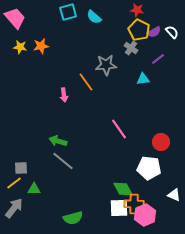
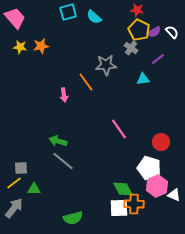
white pentagon: rotated 10 degrees clockwise
pink hexagon: moved 12 px right, 29 px up
